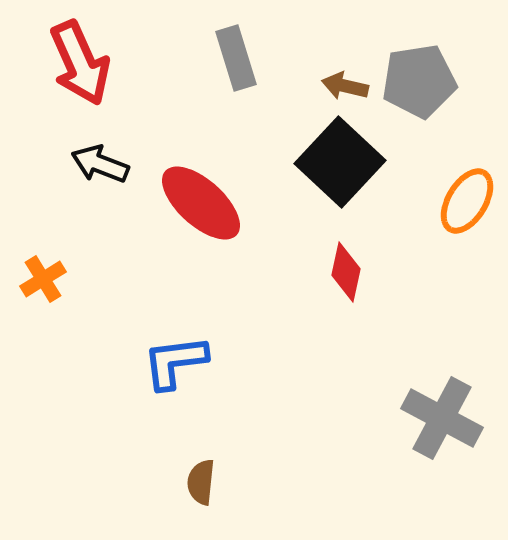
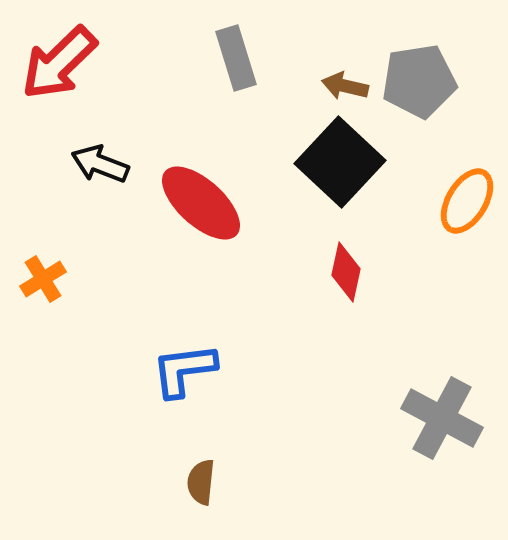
red arrow: moved 21 px left; rotated 70 degrees clockwise
blue L-shape: moved 9 px right, 8 px down
